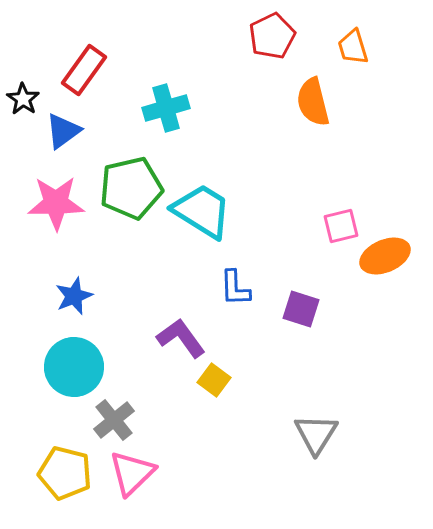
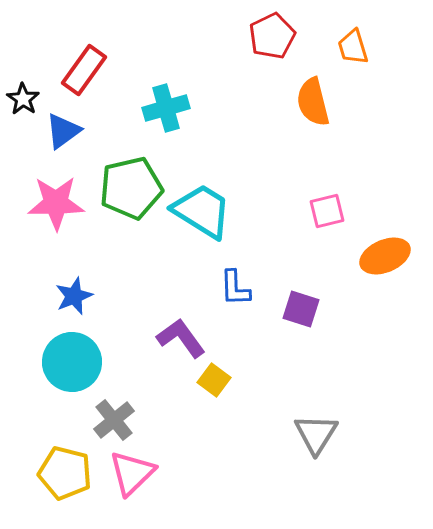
pink square: moved 14 px left, 15 px up
cyan circle: moved 2 px left, 5 px up
